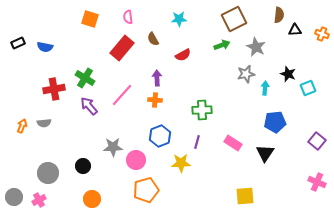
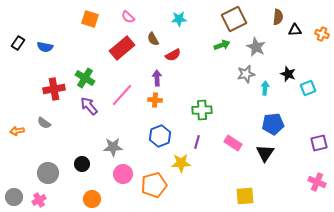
brown semicircle at (279, 15): moved 1 px left, 2 px down
pink semicircle at (128, 17): rotated 40 degrees counterclockwise
black rectangle at (18, 43): rotated 32 degrees counterclockwise
red rectangle at (122, 48): rotated 10 degrees clockwise
red semicircle at (183, 55): moved 10 px left
blue pentagon at (275, 122): moved 2 px left, 2 px down
gray semicircle at (44, 123): rotated 40 degrees clockwise
orange arrow at (22, 126): moved 5 px left, 5 px down; rotated 120 degrees counterclockwise
purple square at (317, 141): moved 2 px right, 2 px down; rotated 36 degrees clockwise
pink circle at (136, 160): moved 13 px left, 14 px down
black circle at (83, 166): moved 1 px left, 2 px up
orange pentagon at (146, 190): moved 8 px right, 5 px up
